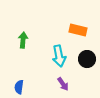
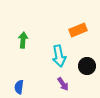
orange rectangle: rotated 36 degrees counterclockwise
black circle: moved 7 px down
